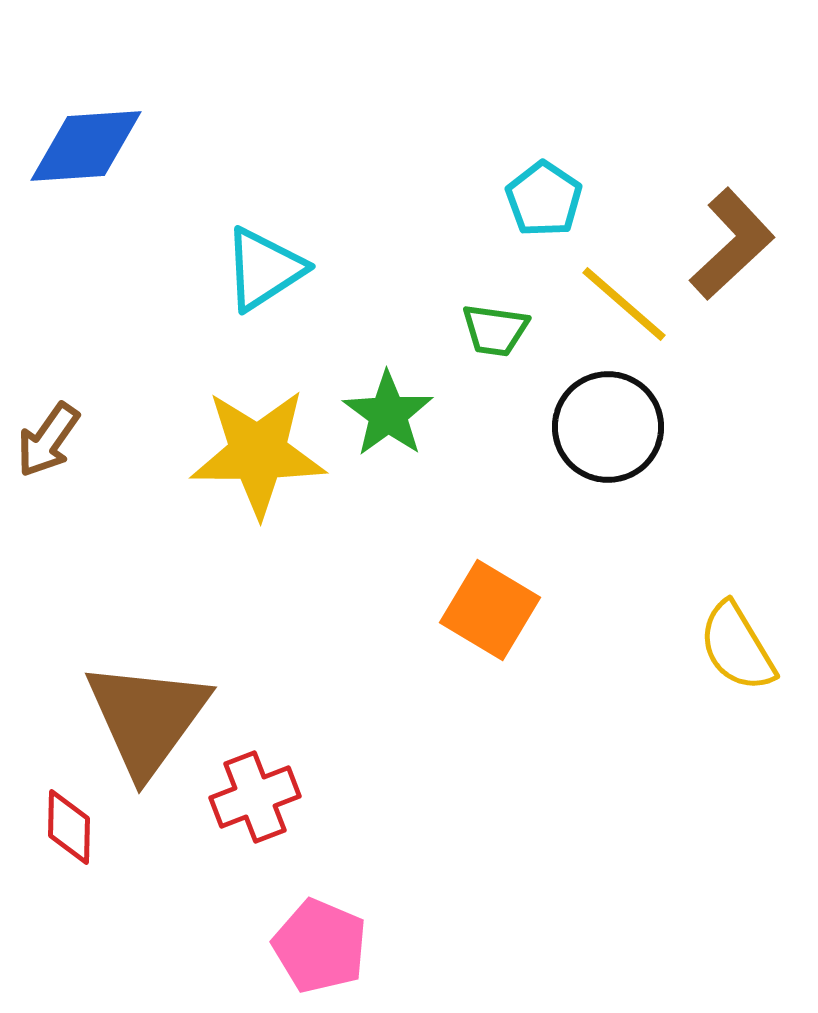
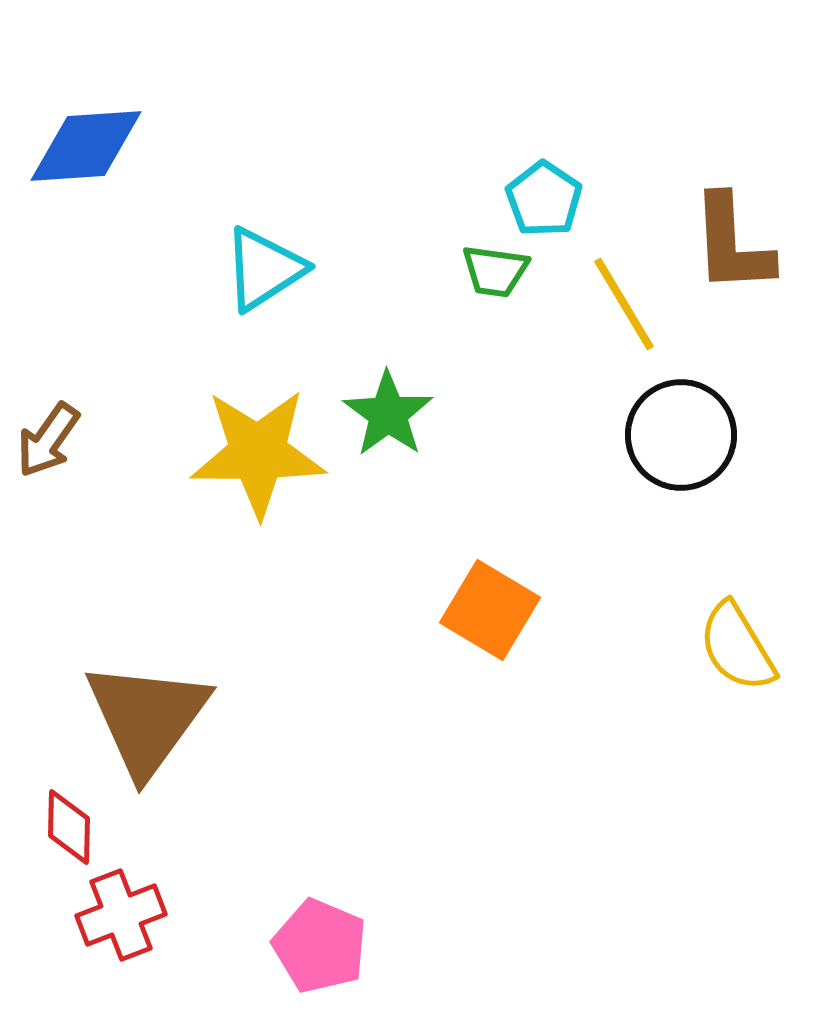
brown L-shape: rotated 130 degrees clockwise
yellow line: rotated 18 degrees clockwise
green trapezoid: moved 59 px up
black circle: moved 73 px right, 8 px down
red cross: moved 134 px left, 118 px down
